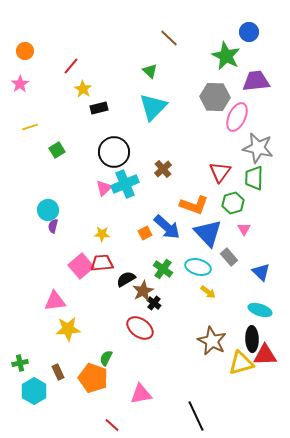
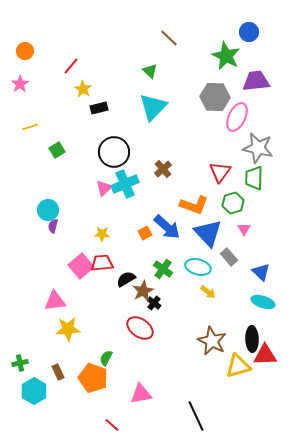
cyan ellipse at (260, 310): moved 3 px right, 8 px up
yellow triangle at (241, 363): moved 3 px left, 3 px down
